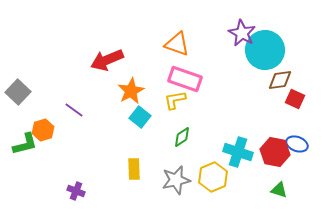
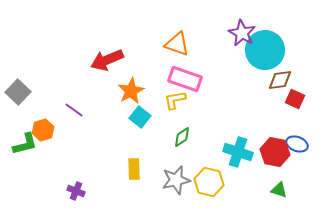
yellow hexagon: moved 4 px left, 5 px down; rotated 24 degrees counterclockwise
